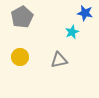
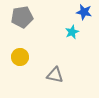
blue star: moved 1 px left, 1 px up
gray pentagon: rotated 20 degrees clockwise
gray triangle: moved 4 px left, 15 px down; rotated 24 degrees clockwise
